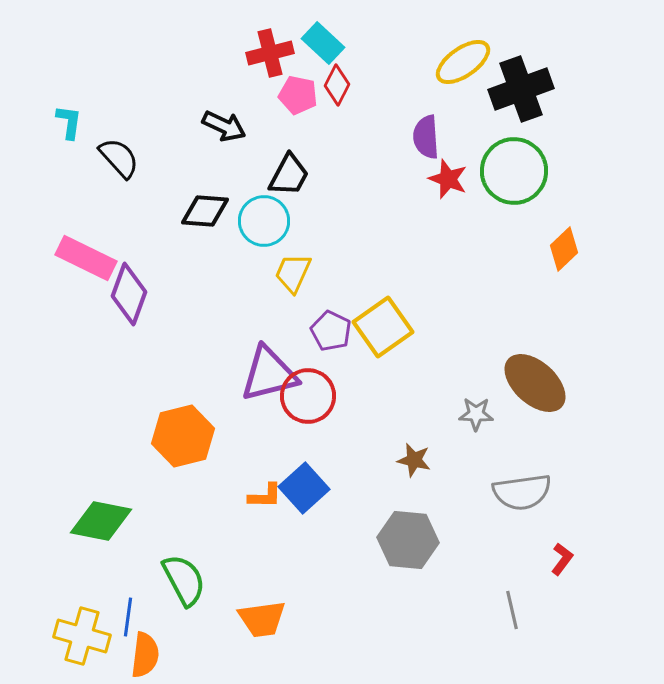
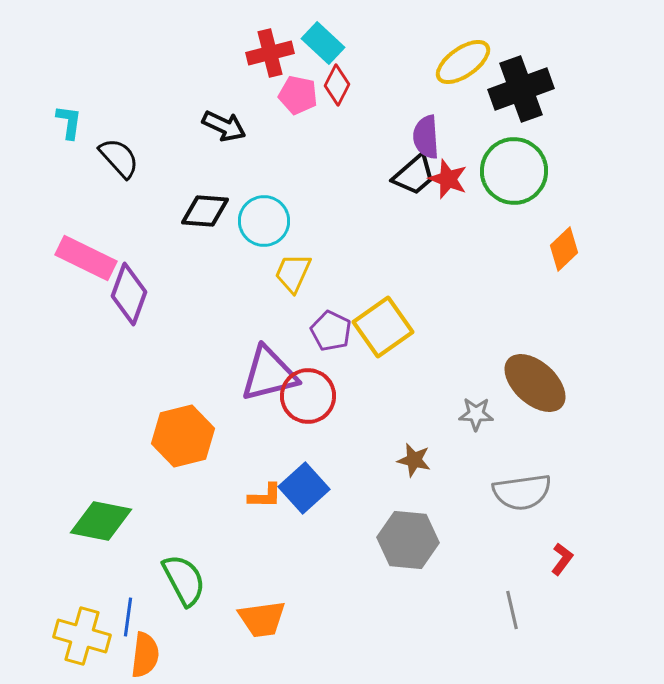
black trapezoid: moved 125 px right; rotated 21 degrees clockwise
